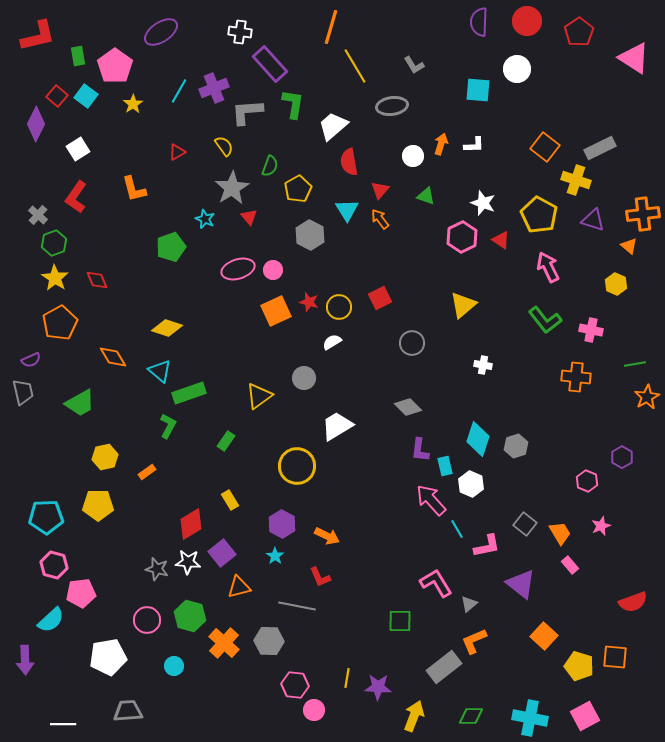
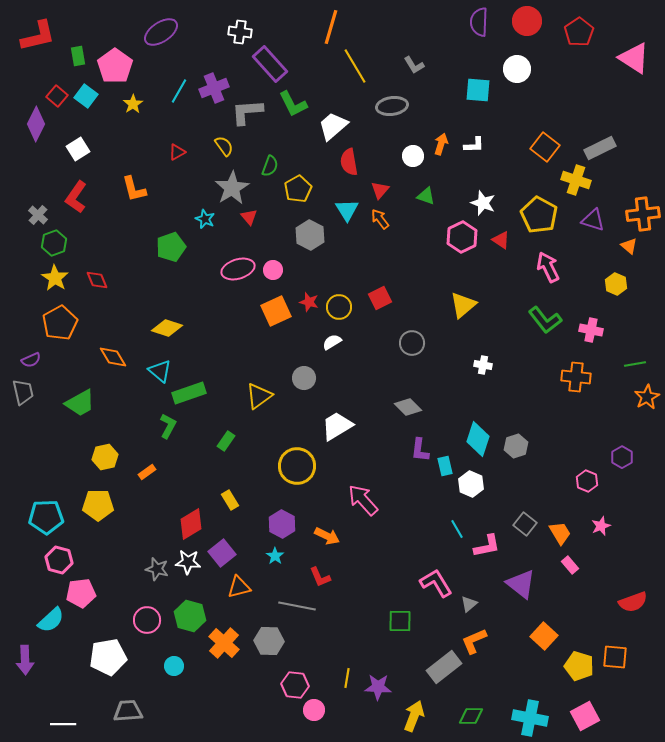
green L-shape at (293, 104): rotated 144 degrees clockwise
pink arrow at (431, 500): moved 68 px left
pink hexagon at (54, 565): moved 5 px right, 5 px up
